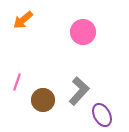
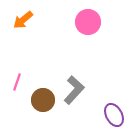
pink circle: moved 5 px right, 10 px up
gray L-shape: moved 5 px left, 1 px up
purple ellipse: moved 12 px right
